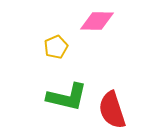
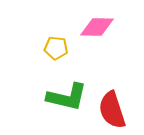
pink diamond: moved 6 px down
yellow pentagon: moved 1 px down; rotated 30 degrees clockwise
